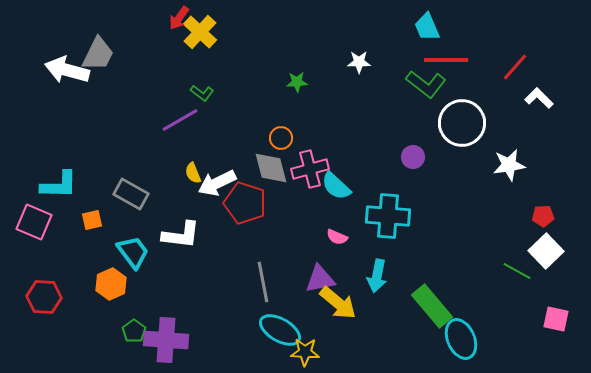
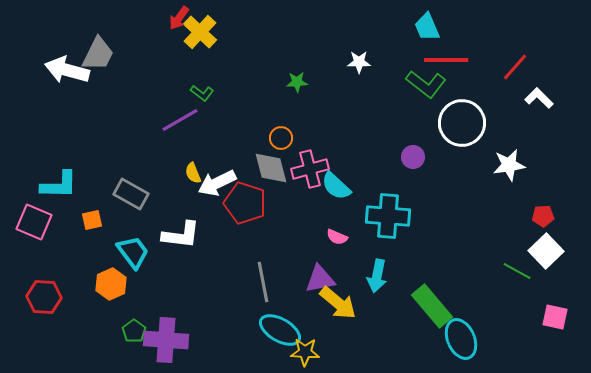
pink square at (556, 319): moved 1 px left, 2 px up
